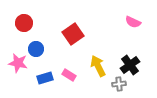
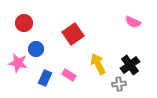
yellow arrow: moved 2 px up
blue rectangle: rotated 49 degrees counterclockwise
